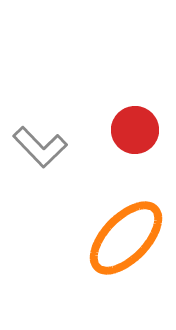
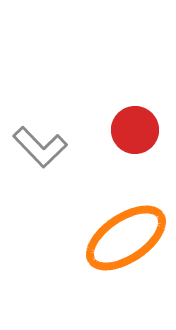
orange ellipse: rotated 12 degrees clockwise
